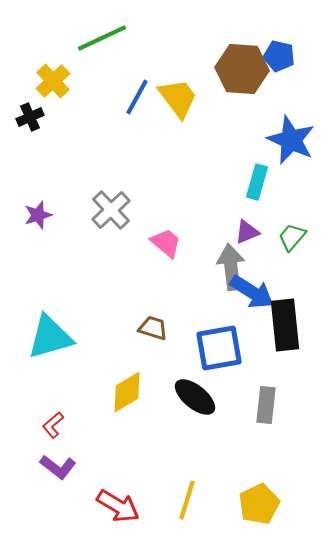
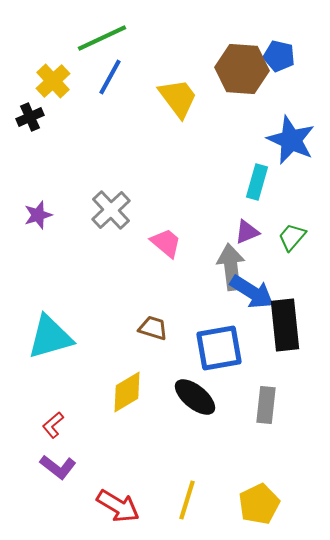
blue line: moved 27 px left, 20 px up
